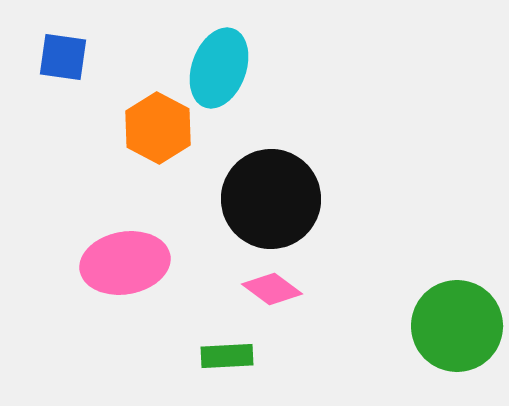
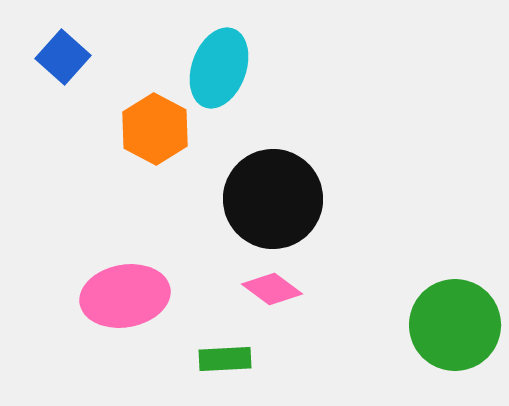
blue square: rotated 34 degrees clockwise
orange hexagon: moved 3 px left, 1 px down
black circle: moved 2 px right
pink ellipse: moved 33 px down
green circle: moved 2 px left, 1 px up
green rectangle: moved 2 px left, 3 px down
